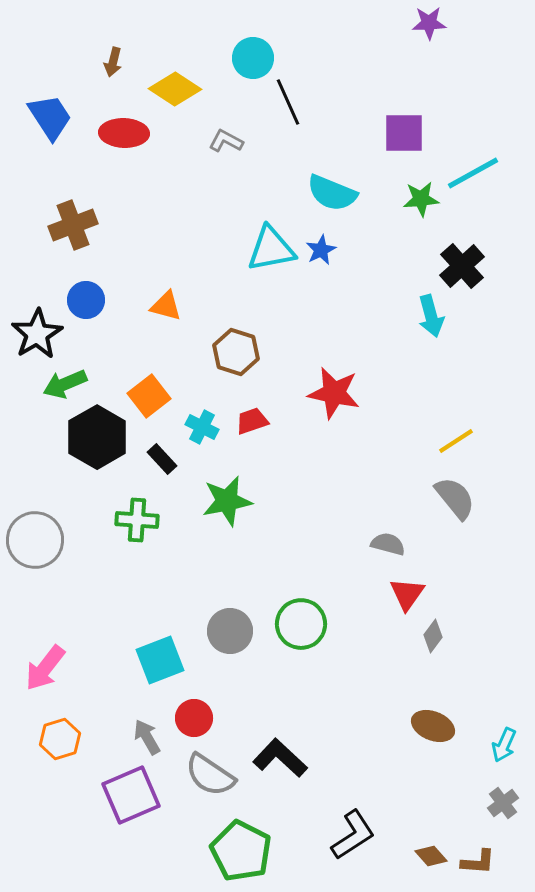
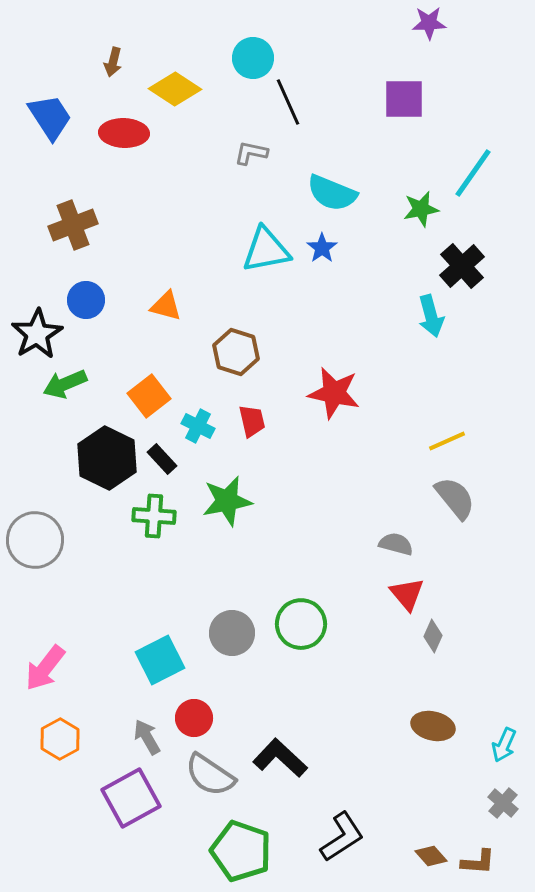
purple square at (404, 133): moved 34 px up
gray L-shape at (226, 141): moved 25 px right, 12 px down; rotated 16 degrees counterclockwise
cyan line at (473, 173): rotated 26 degrees counterclockwise
green star at (421, 199): moved 10 px down; rotated 6 degrees counterclockwise
cyan triangle at (271, 249): moved 5 px left, 1 px down
blue star at (321, 250): moved 1 px right, 2 px up; rotated 8 degrees counterclockwise
red trapezoid at (252, 421): rotated 96 degrees clockwise
cyan cross at (202, 427): moved 4 px left, 1 px up
black hexagon at (97, 437): moved 10 px right, 21 px down; rotated 4 degrees counterclockwise
yellow line at (456, 441): moved 9 px left; rotated 9 degrees clockwise
green cross at (137, 520): moved 17 px right, 4 px up
gray semicircle at (388, 544): moved 8 px right
red triangle at (407, 594): rotated 15 degrees counterclockwise
gray circle at (230, 631): moved 2 px right, 2 px down
gray diamond at (433, 636): rotated 12 degrees counterclockwise
cyan square at (160, 660): rotated 6 degrees counterclockwise
brown ellipse at (433, 726): rotated 9 degrees counterclockwise
orange hexagon at (60, 739): rotated 12 degrees counterclockwise
purple square at (131, 795): moved 3 px down; rotated 6 degrees counterclockwise
gray cross at (503, 803): rotated 12 degrees counterclockwise
black L-shape at (353, 835): moved 11 px left, 2 px down
green pentagon at (241, 851): rotated 8 degrees counterclockwise
